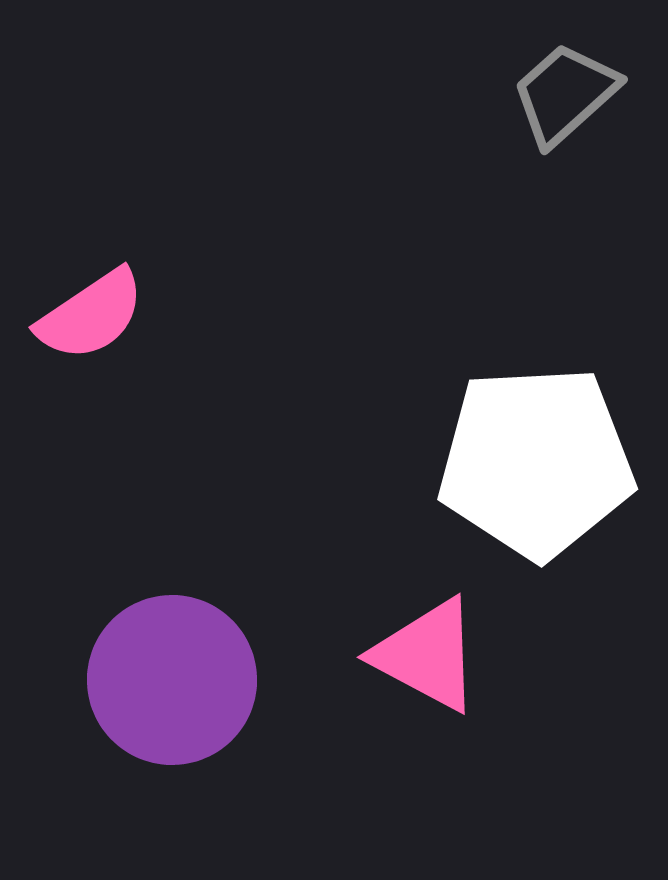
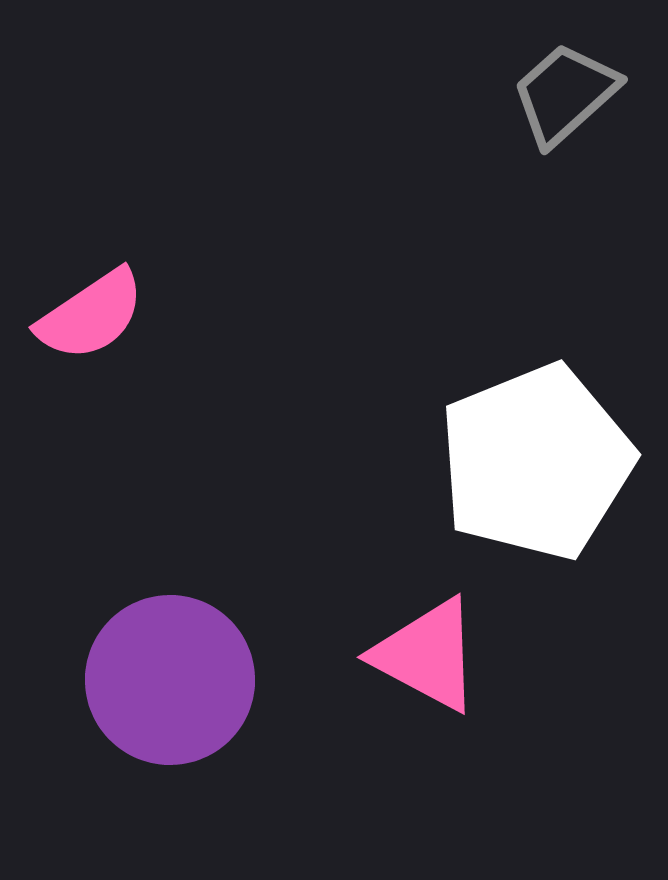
white pentagon: rotated 19 degrees counterclockwise
purple circle: moved 2 px left
